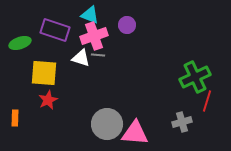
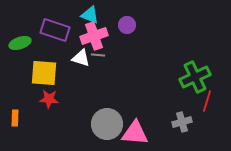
red star: moved 1 px right, 1 px up; rotated 30 degrees clockwise
